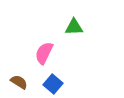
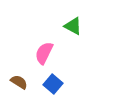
green triangle: moved 1 px left, 1 px up; rotated 30 degrees clockwise
